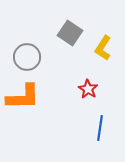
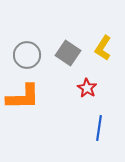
gray square: moved 2 px left, 20 px down
gray circle: moved 2 px up
red star: moved 1 px left, 1 px up
blue line: moved 1 px left
